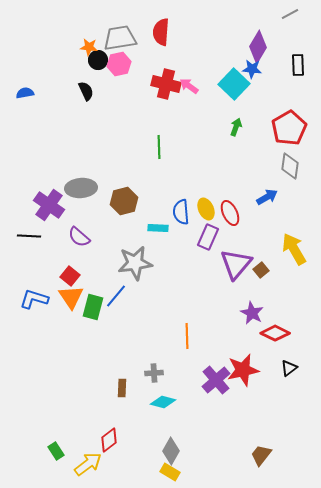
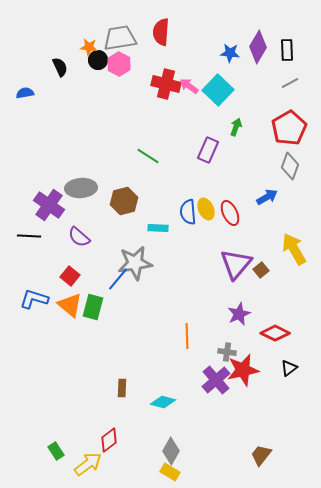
gray line at (290, 14): moved 69 px down
pink hexagon at (119, 64): rotated 20 degrees counterclockwise
black rectangle at (298, 65): moved 11 px left, 15 px up
blue star at (252, 69): moved 22 px left, 16 px up
cyan square at (234, 84): moved 16 px left, 6 px down
black semicircle at (86, 91): moved 26 px left, 24 px up
green line at (159, 147): moved 11 px left, 9 px down; rotated 55 degrees counterclockwise
gray diamond at (290, 166): rotated 12 degrees clockwise
blue semicircle at (181, 212): moved 7 px right
purple rectangle at (208, 237): moved 87 px up
blue line at (116, 296): moved 2 px right, 17 px up
orange triangle at (71, 297): moved 1 px left, 8 px down; rotated 16 degrees counterclockwise
purple star at (252, 313): moved 13 px left, 1 px down; rotated 20 degrees clockwise
gray cross at (154, 373): moved 73 px right, 21 px up; rotated 12 degrees clockwise
